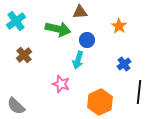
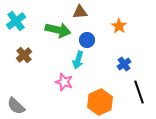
green arrow: moved 1 px down
pink star: moved 3 px right, 2 px up
black line: rotated 25 degrees counterclockwise
